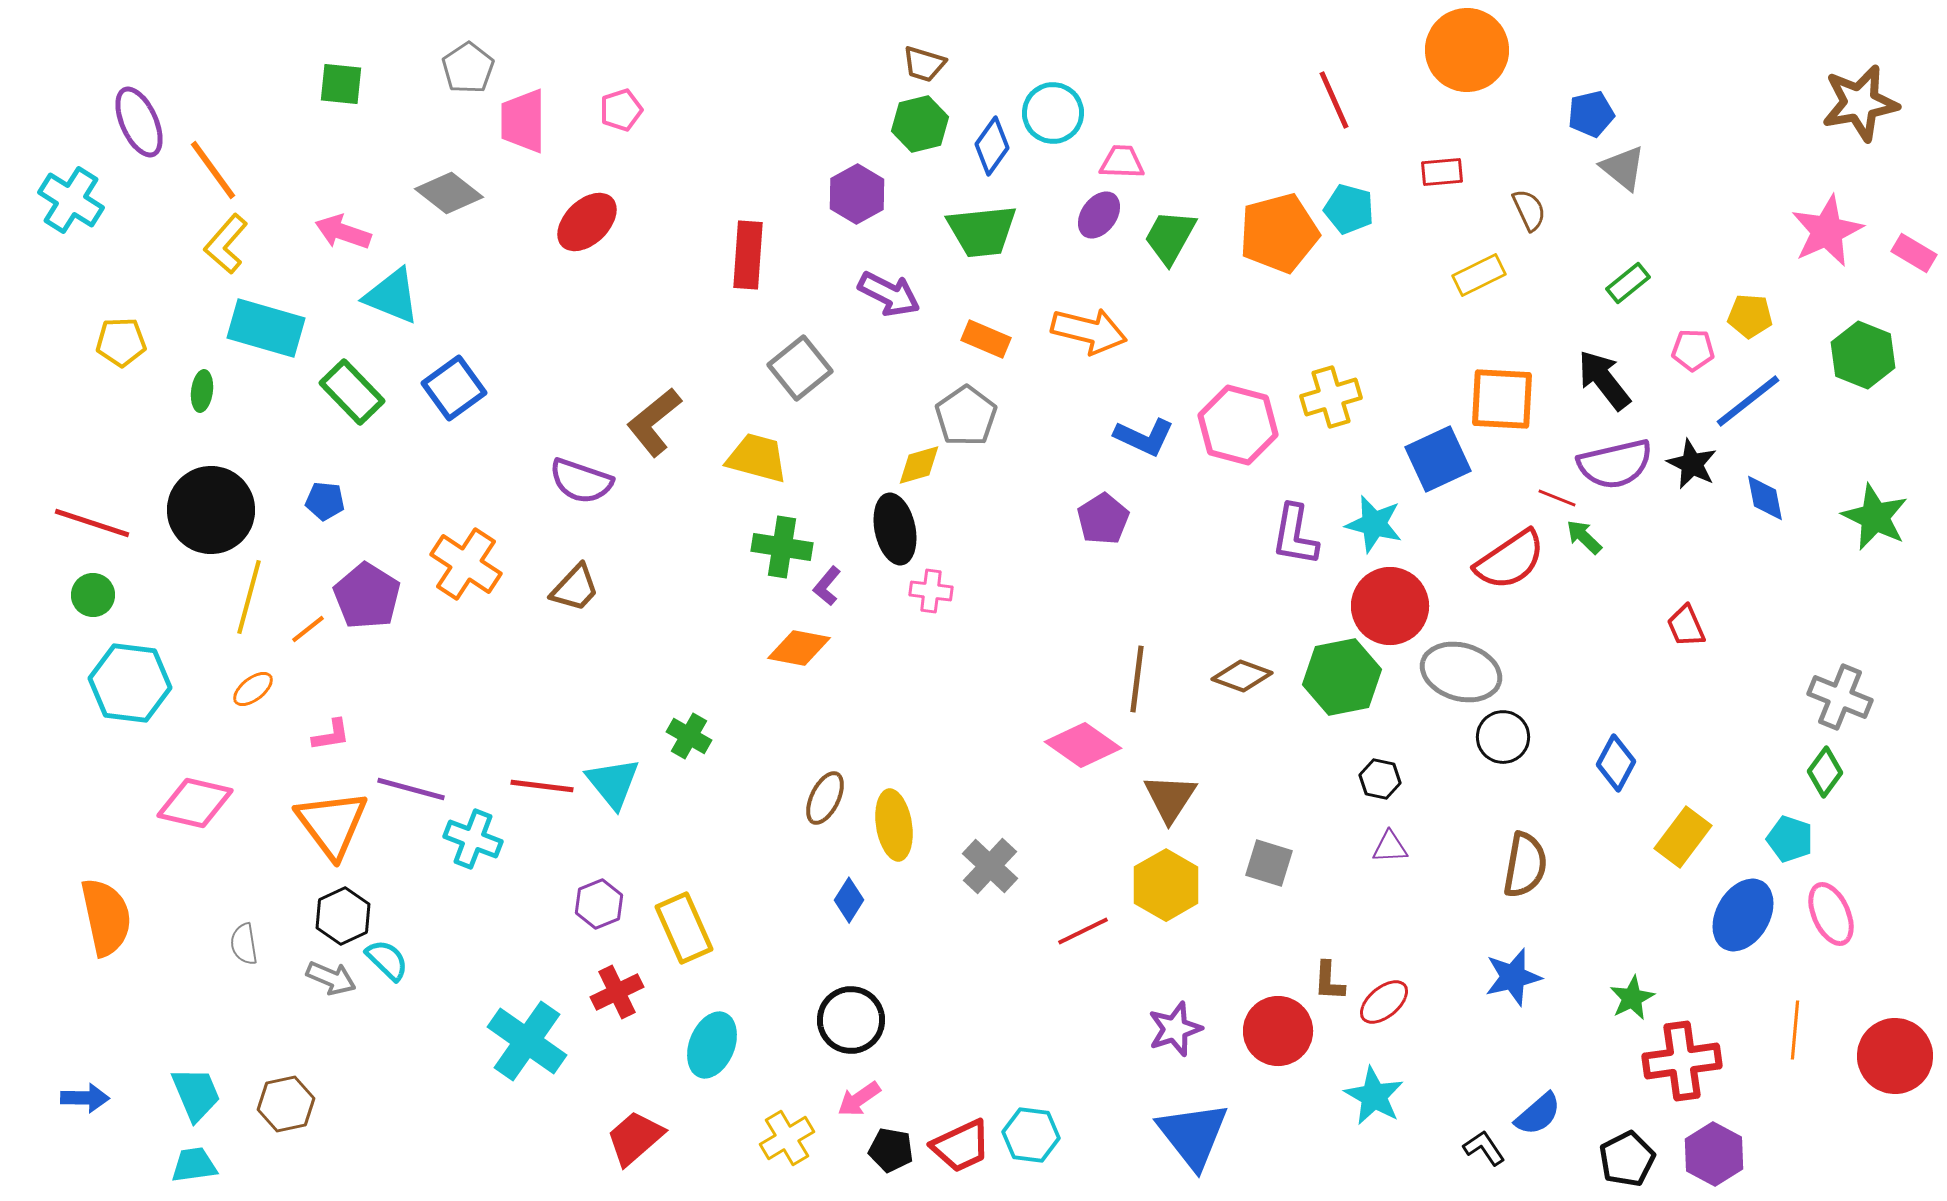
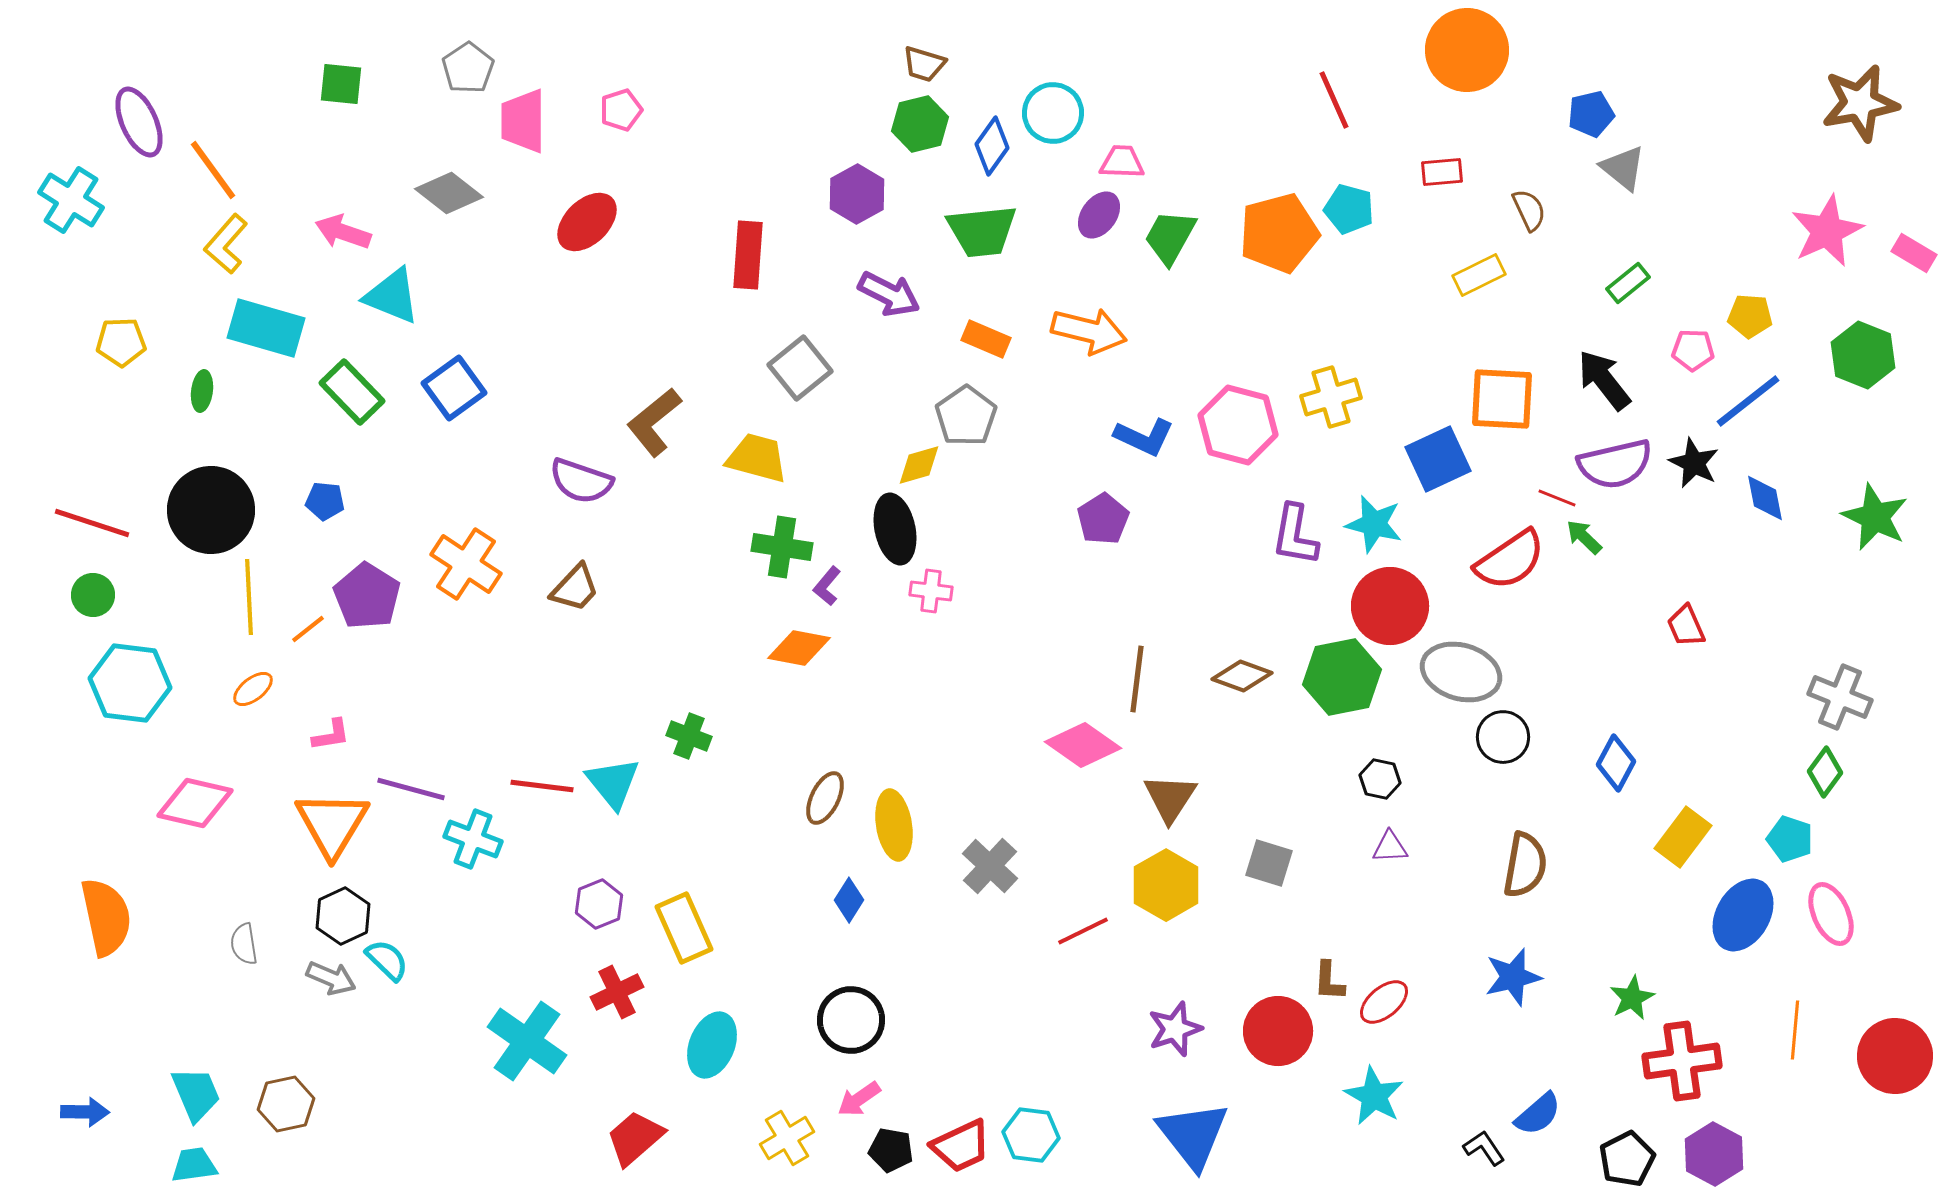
black star at (1692, 464): moved 2 px right, 1 px up
yellow line at (249, 597): rotated 18 degrees counterclockwise
green cross at (689, 736): rotated 9 degrees counterclockwise
orange triangle at (332, 824): rotated 8 degrees clockwise
blue arrow at (85, 1098): moved 14 px down
